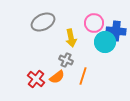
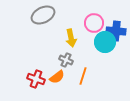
gray ellipse: moved 7 px up
red cross: rotated 18 degrees counterclockwise
